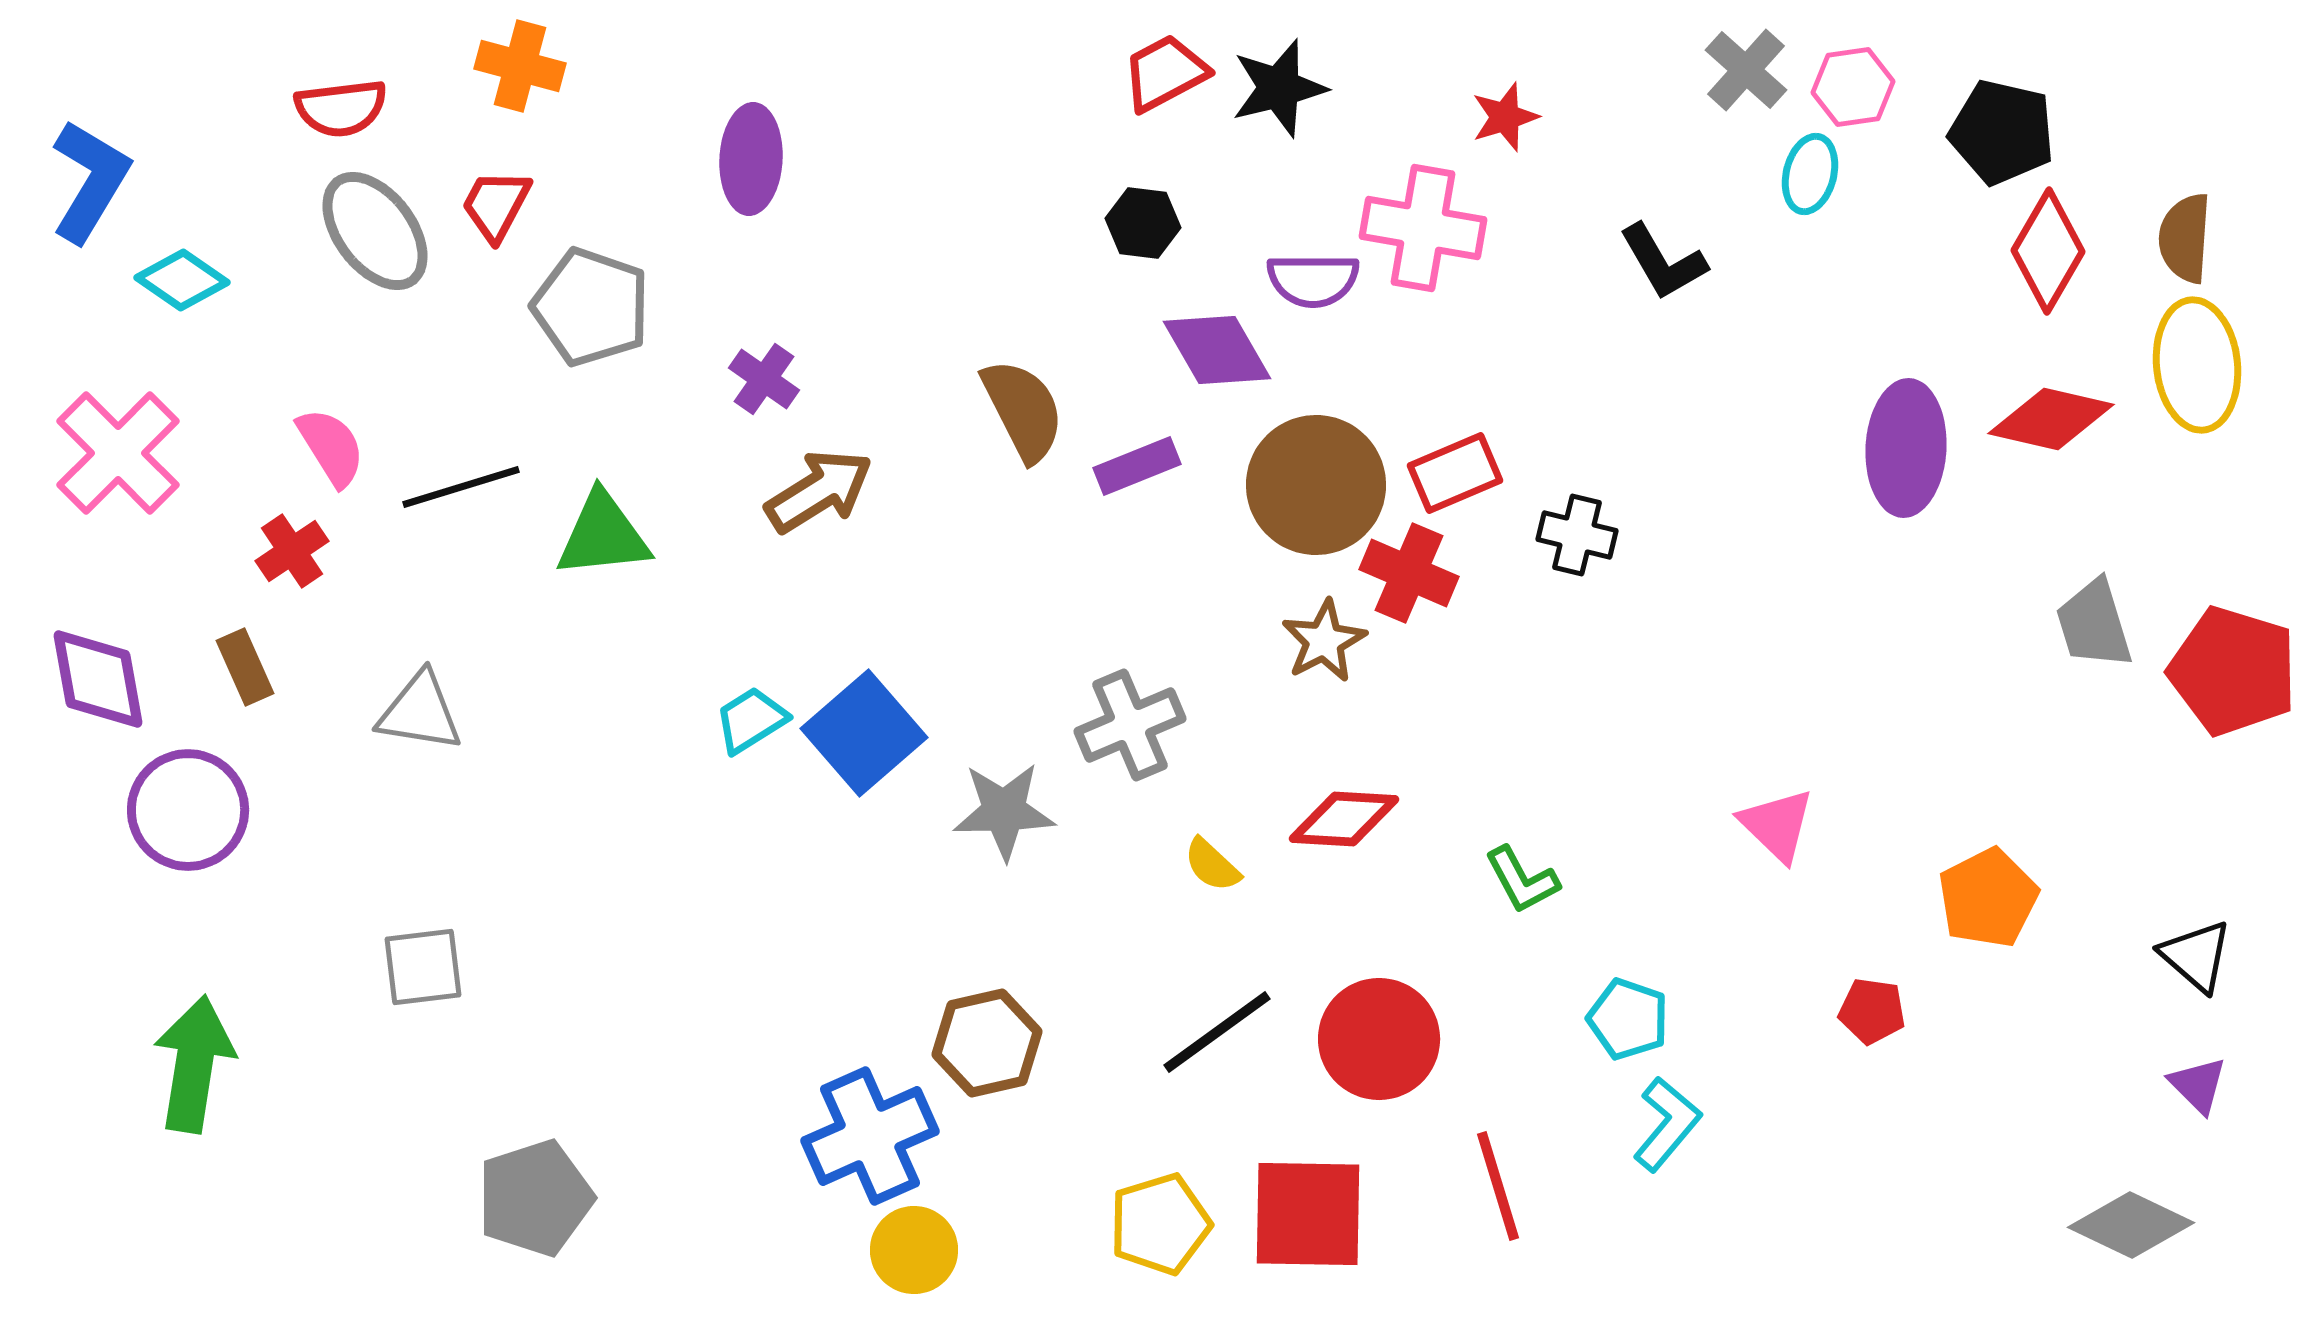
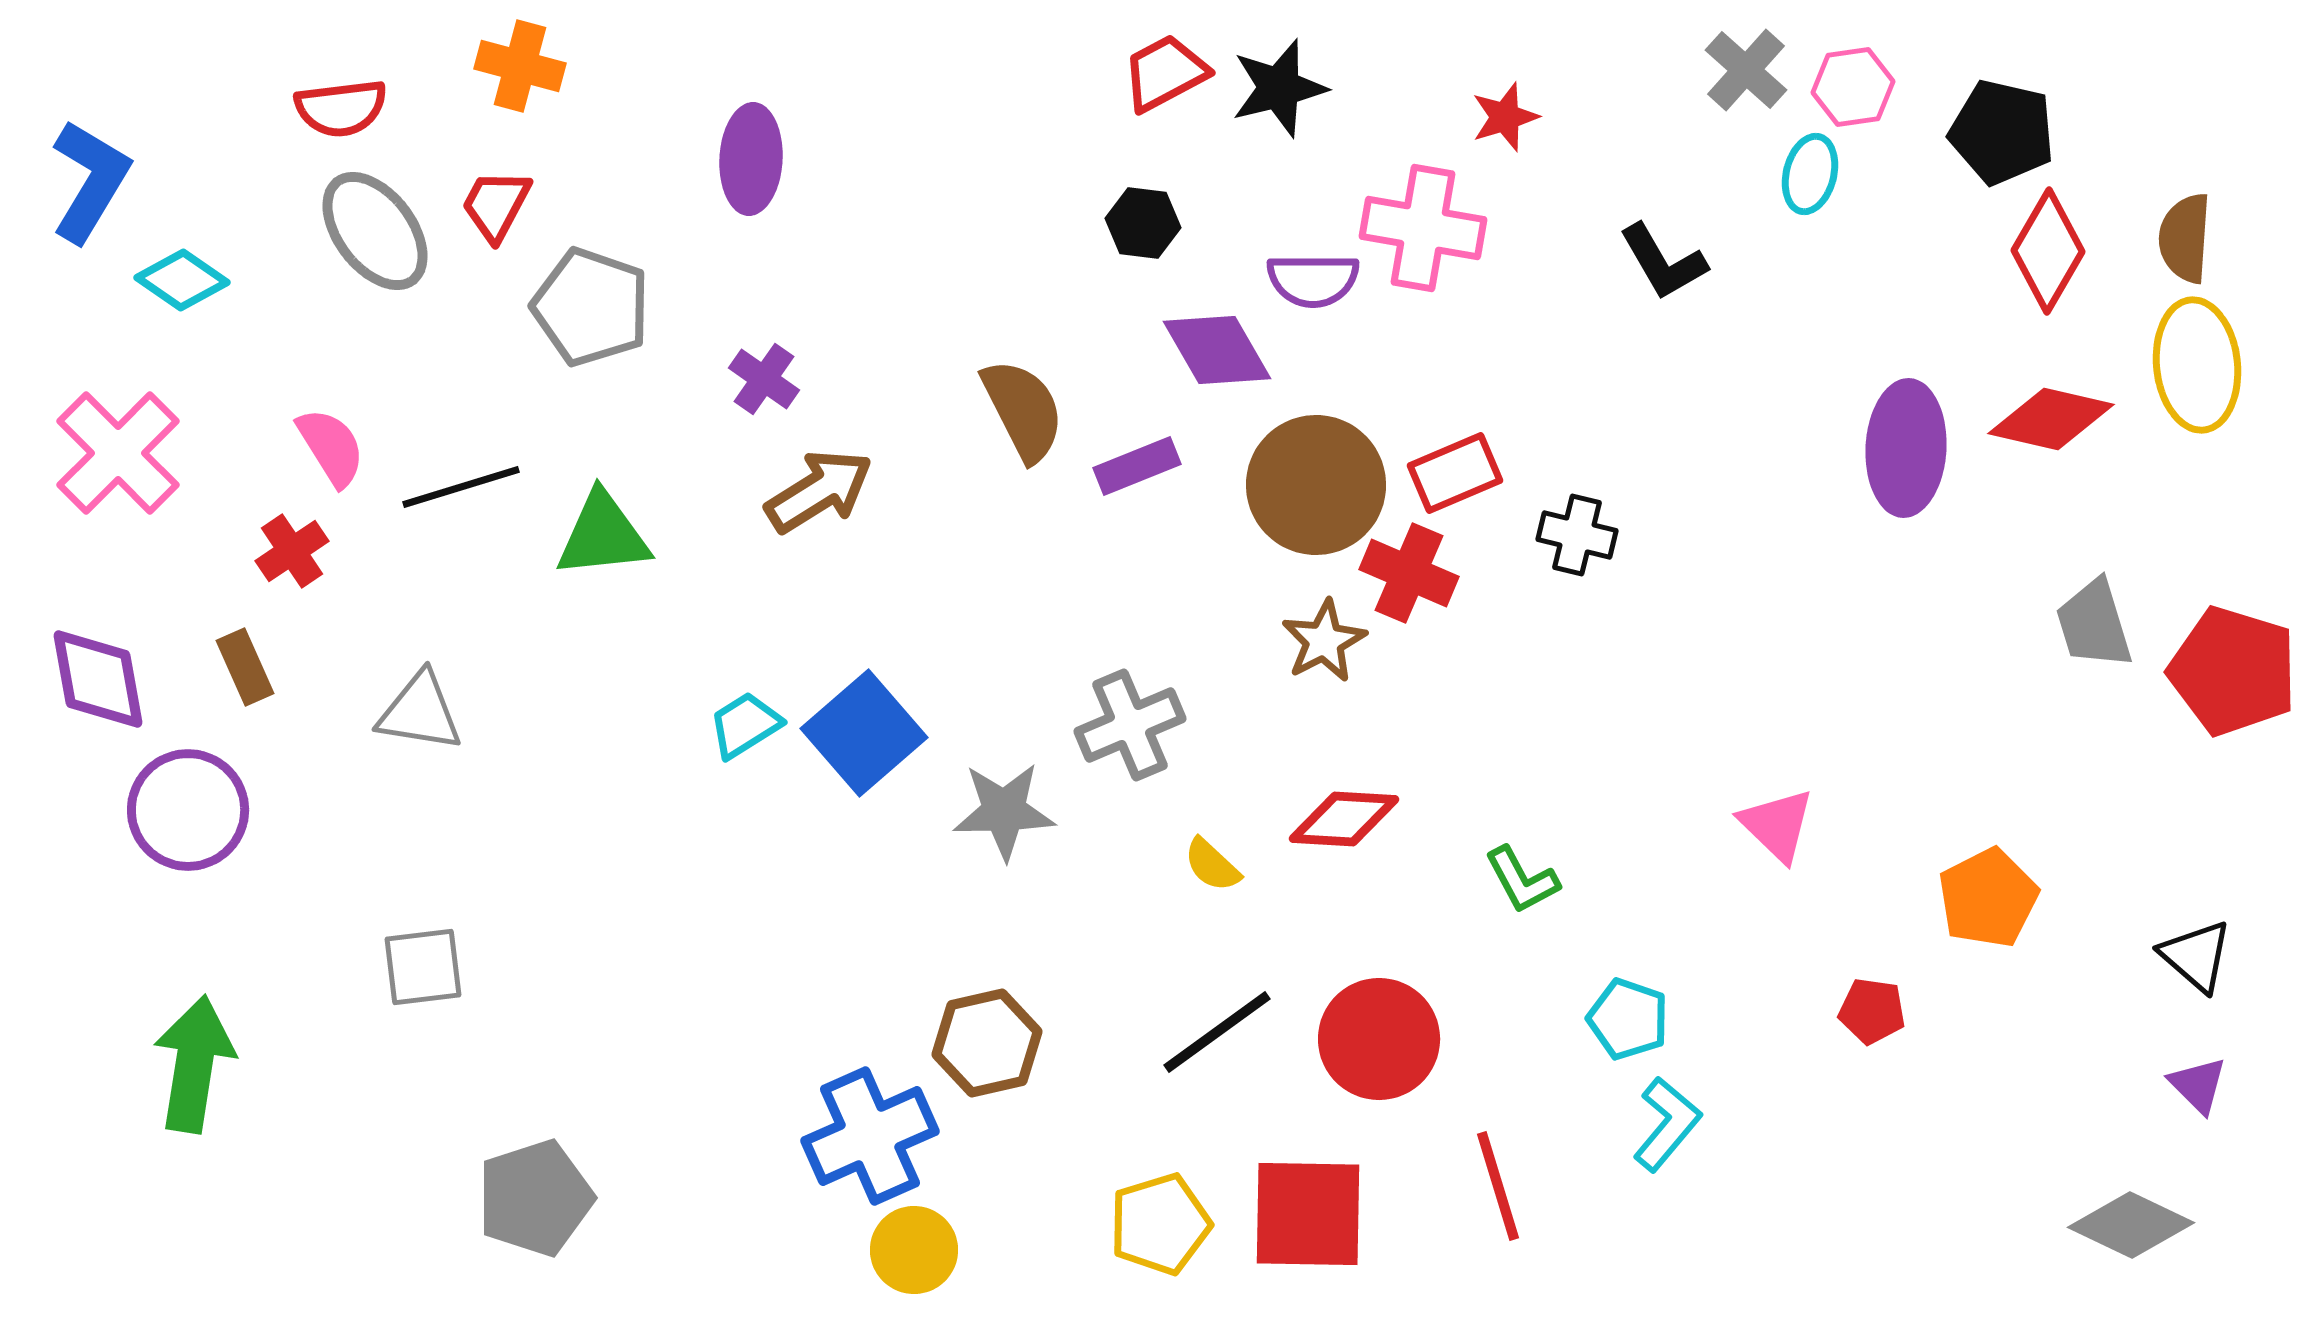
cyan trapezoid at (751, 720): moved 6 px left, 5 px down
